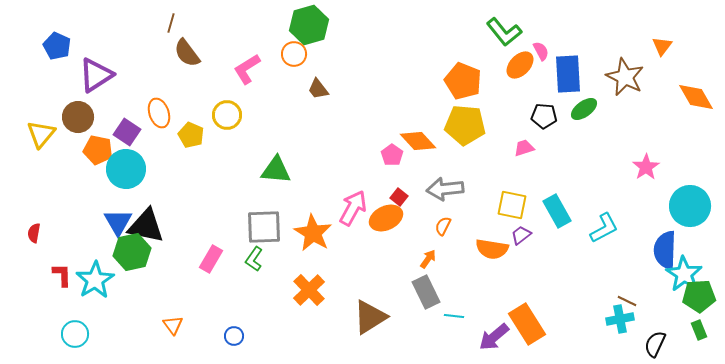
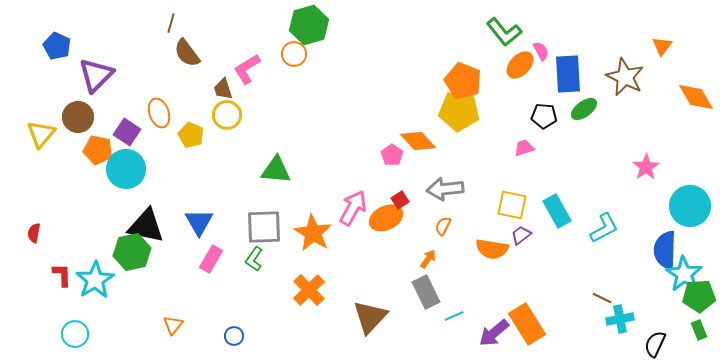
purple triangle at (96, 75): rotated 12 degrees counterclockwise
brown trapezoid at (318, 89): moved 95 px left; rotated 20 degrees clockwise
yellow pentagon at (465, 125): moved 6 px left, 14 px up
red square at (399, 197): moved 1 px right, 3 px down; rotated 18 degrees clockwise
blue triangle at (118, 222): moved 81 px right
brown line at (627, 301): moved 25 px left, 3 px up
cyan line at (454, 316): rotated 30 degrees counterclockwise
brown triangle at (370, 317): rotated 15 degrees counterclockwise
orange triangle at (173, 325): rotated 15 degrees clockwise
purple arrow at (494, 337): moved 4 px up
